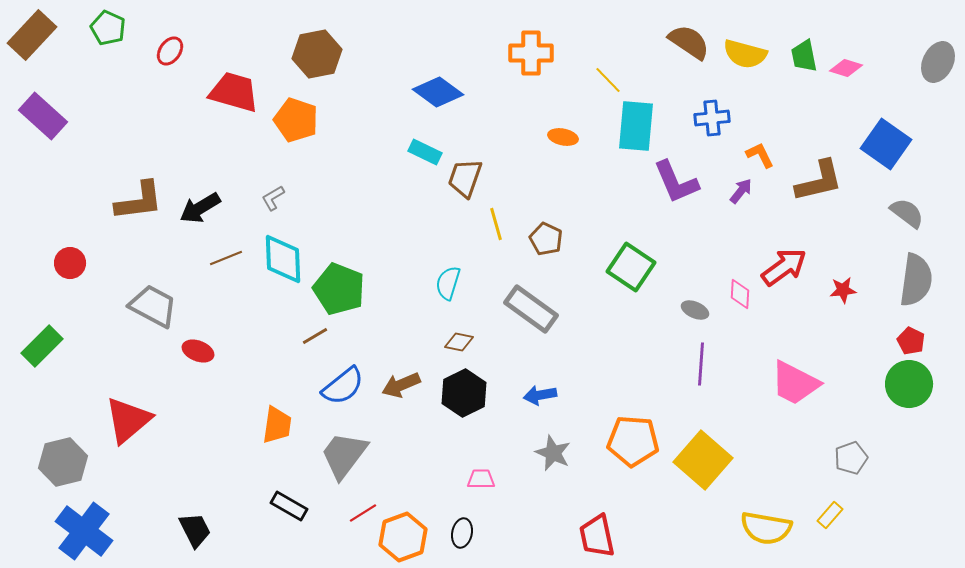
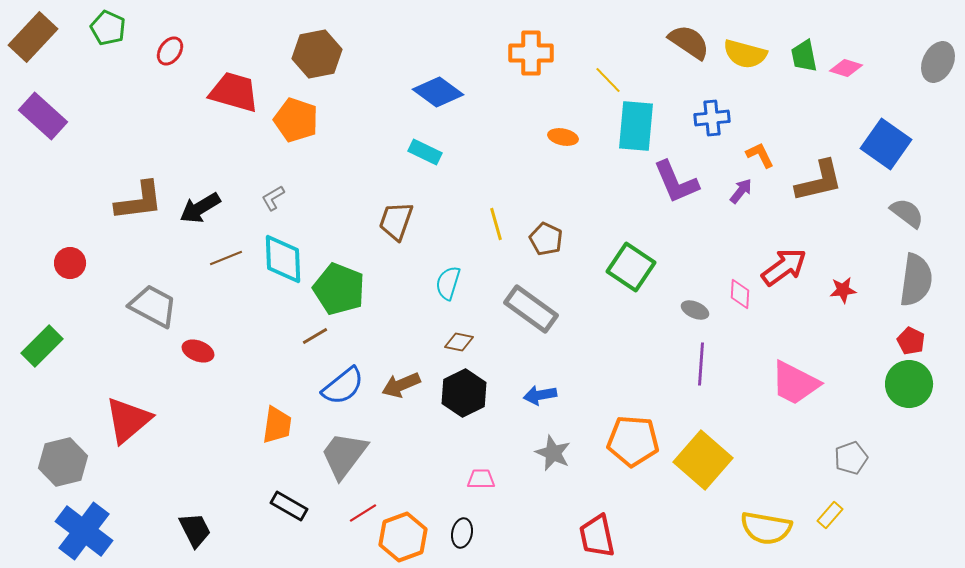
brown rectangle at (32, 35): moved 1 px right, 2 px down
brown trapezoid at (465, 178): moved 69 px left, 43 px down
